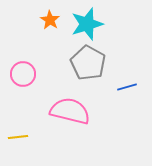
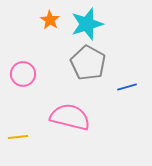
pink semicircle: moved 6 px down
